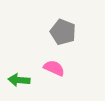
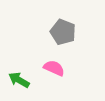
green arrow: rotated 25 degrees clockwise
